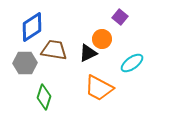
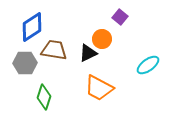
cyan ellipse: moved 16 px right, 2 px down
